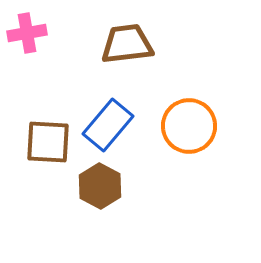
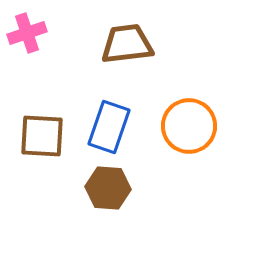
pink cross: rotated 9 degrees counterclockwise
blue rectangle: moved 1 px right, 2 px down; rotated 21 degrees counterclockwise
brown square: moved 6 px left, 6 px up
brown hexagon: moved 8 px right, 2 px down; rotated 24 degrees counterclockwise
